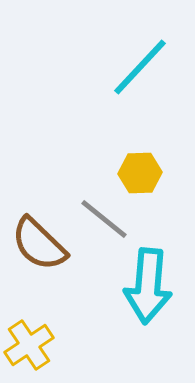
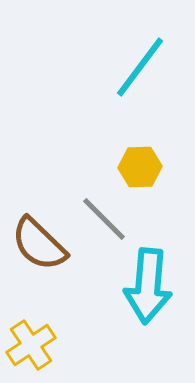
cyan line: rotated 6 degrees counterclockwise
yellow hexagon: moved 6 px up
gray line: rotated 6 degrees clockwise
yellow cross: moved 2 px right
